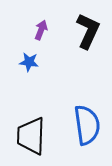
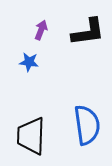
black L-shape: moved 1 px down; rotated 57 degrees clockwise
